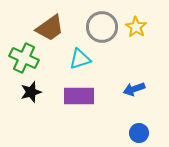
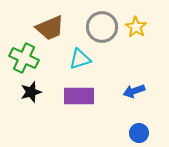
brown trapezoid: rotated 12 degrees clockwise
blue arrow: moved 2 px down
